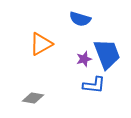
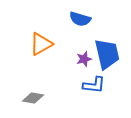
blue trapezoid: rotated 8 degrees clockwise
